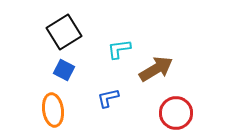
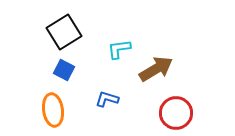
blue L-shape: moved 1 px left, 1 px down; rotated 30 degrees clockwise
